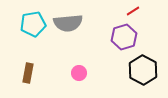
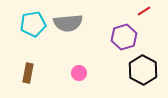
red line: moved 11 px right
